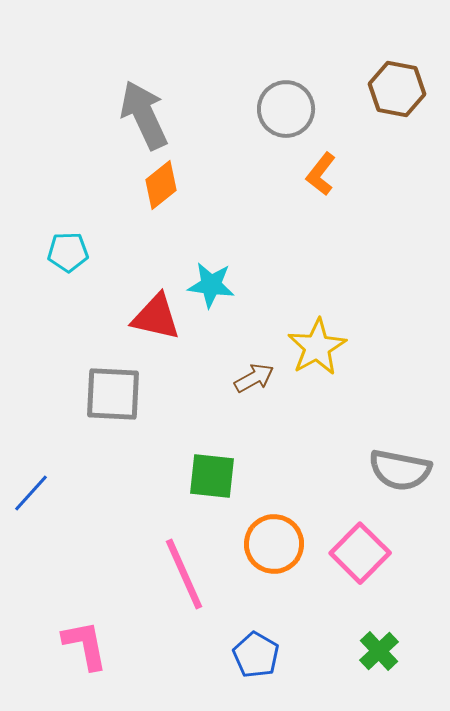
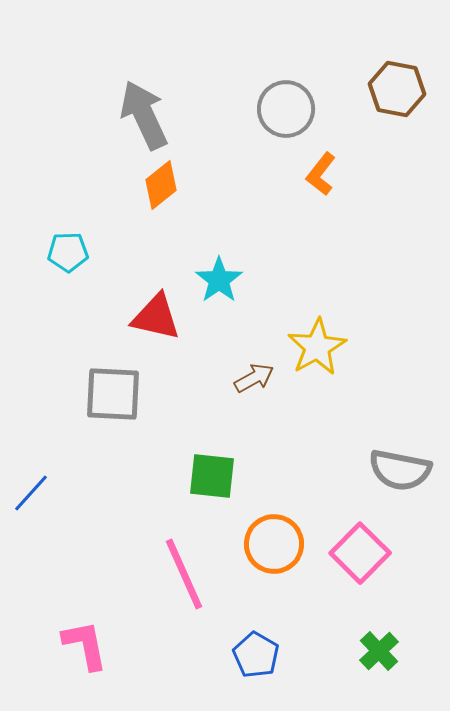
cyan star: moved 8 px right, 5 px up; rotated 30 degrees clockwise
